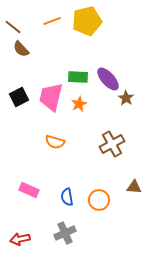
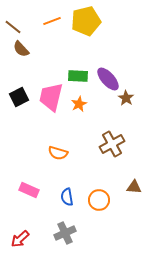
yellow pentagon: moved 1 px left
green rectangle: moved 1 px up
orange semicircle: moved 3 px right, 11 px down
red arrow: rotated 30 degrees counterclockwise
